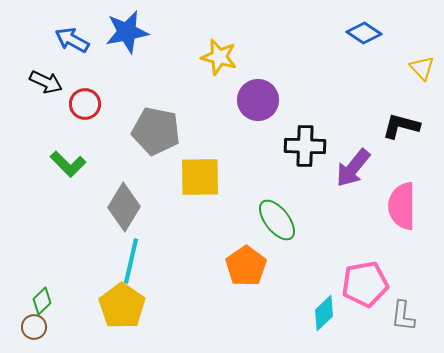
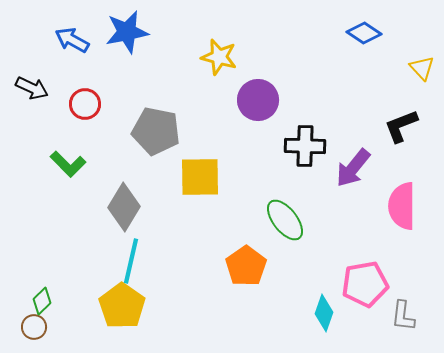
black arrow: moved 14 px left, 6 px down
black L-shape: rotated 36 degrees counterclockwise
green ellipse: moved 8 px right
cyan diamond: rotated 27 degrees counterclockwise
